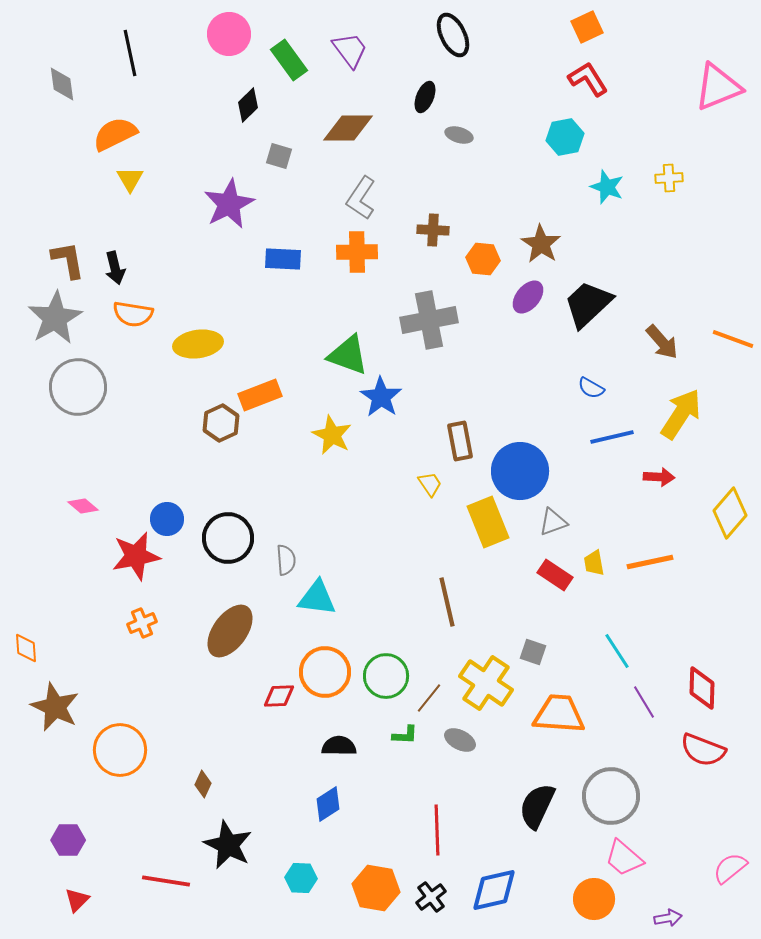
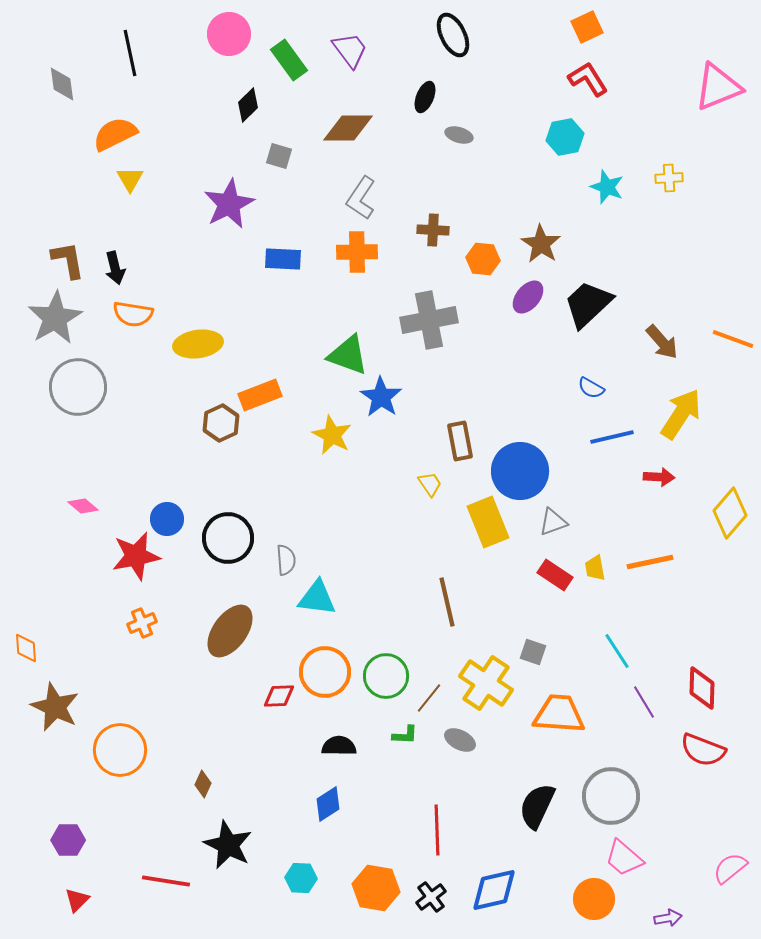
yellow trapezoid at (594, 563): moved 1 px right, 5 px down
